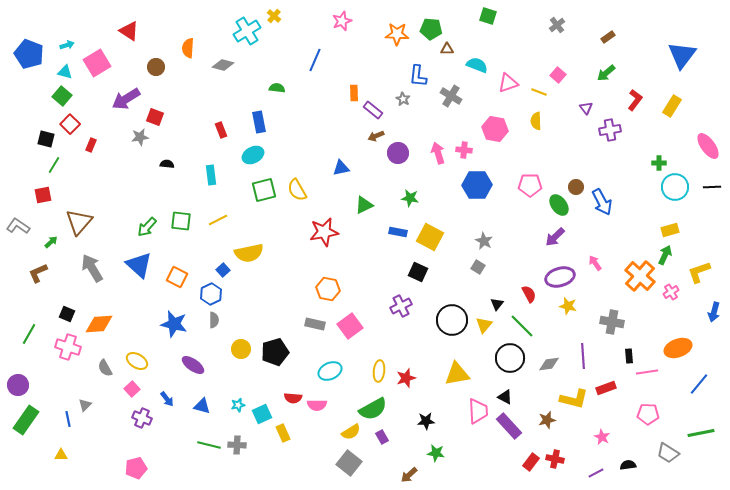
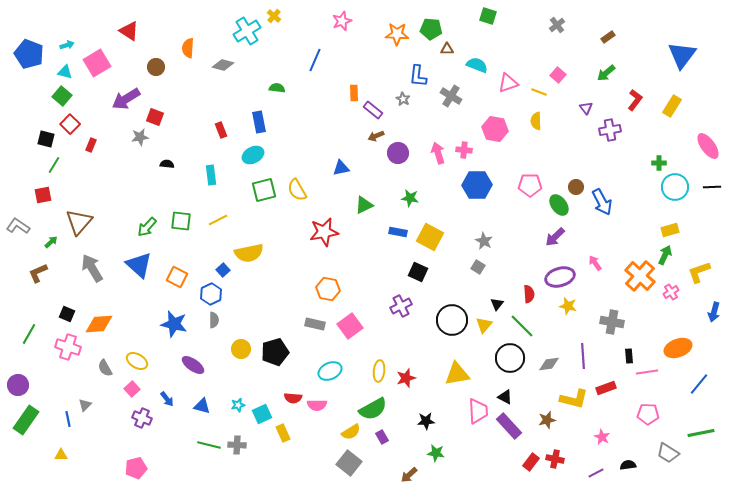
red semicircle at (529, 294): rotated 24 degrees clockwise
